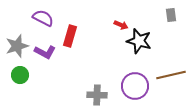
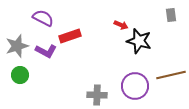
red rectangle: rotated 55 degrees clockwise
purple L-shape: moved 1 px right, 1 px up
